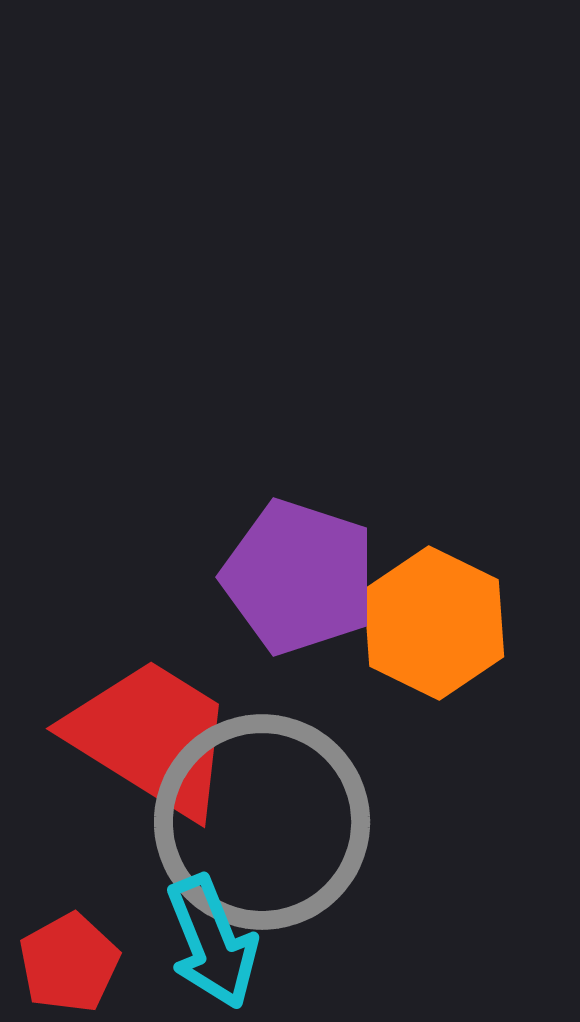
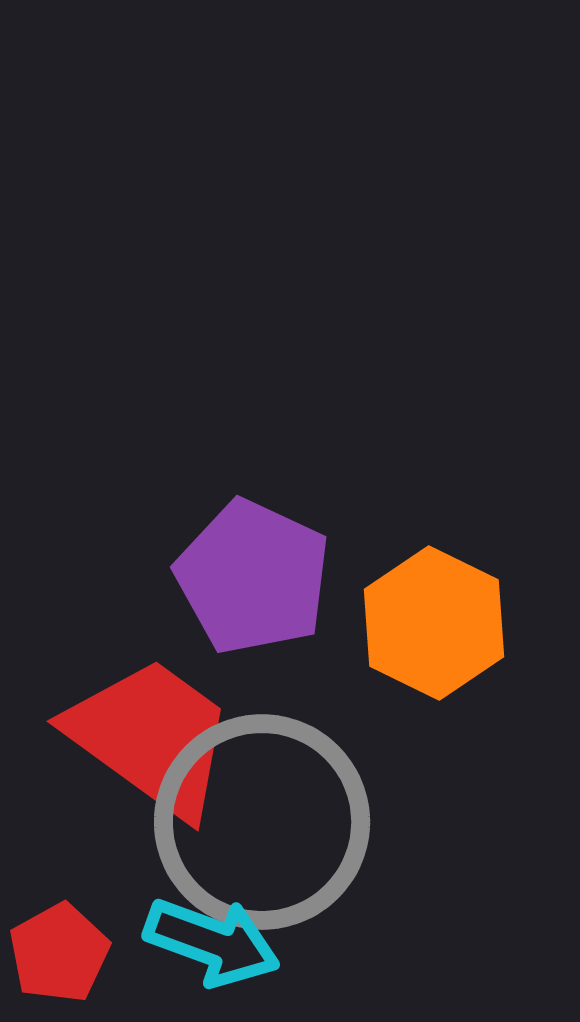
purple pentagon: moved 46 px left; rotated 7 degrees clockwise
red trapezoid: rotated 4 degrees clockwise
cyan arrow: rotated 48 degrees counterclockwise
red pentagon: moved 10 px left, 10 px up
